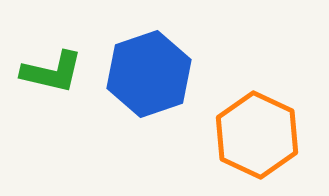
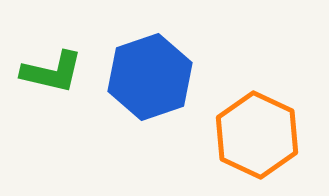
blue hexagon: moved 1 px right, 3 px down
